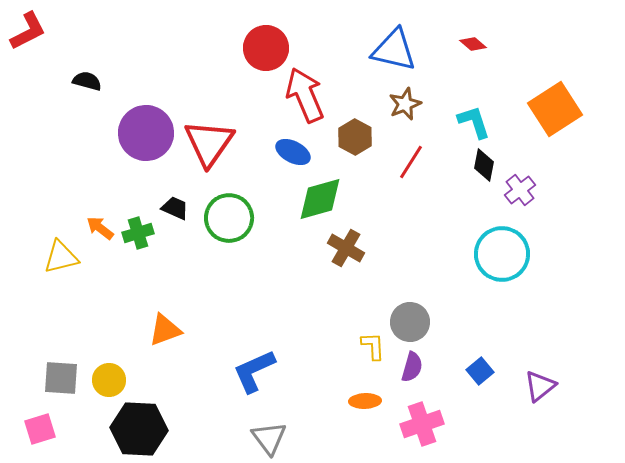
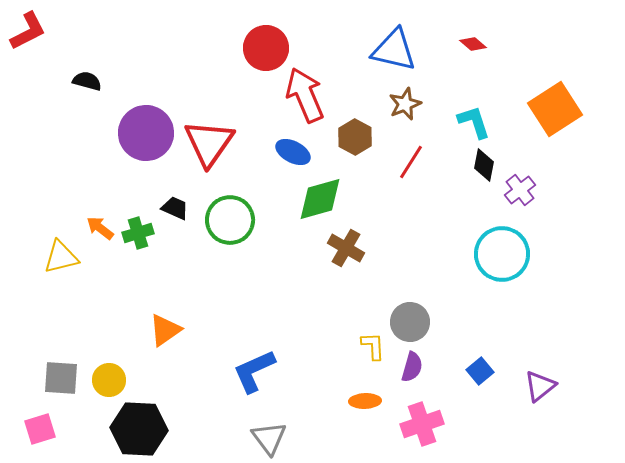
green circle: moved 1 px right, 2 px down
orange triangle: rotated 15 degrees counterclockwise
